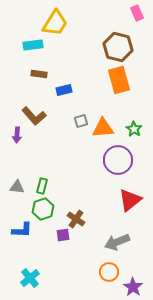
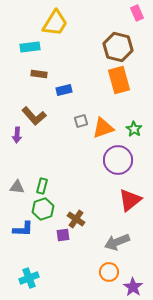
cyan rectangle: moved 3 px left, 2 px down
orange triangle: rotated 15 degrees counterclockwise
blue L-shape: moved 1 px right, 1 px up
cyan cross: moved 1 px left; rotated 18 degrees clockwise
